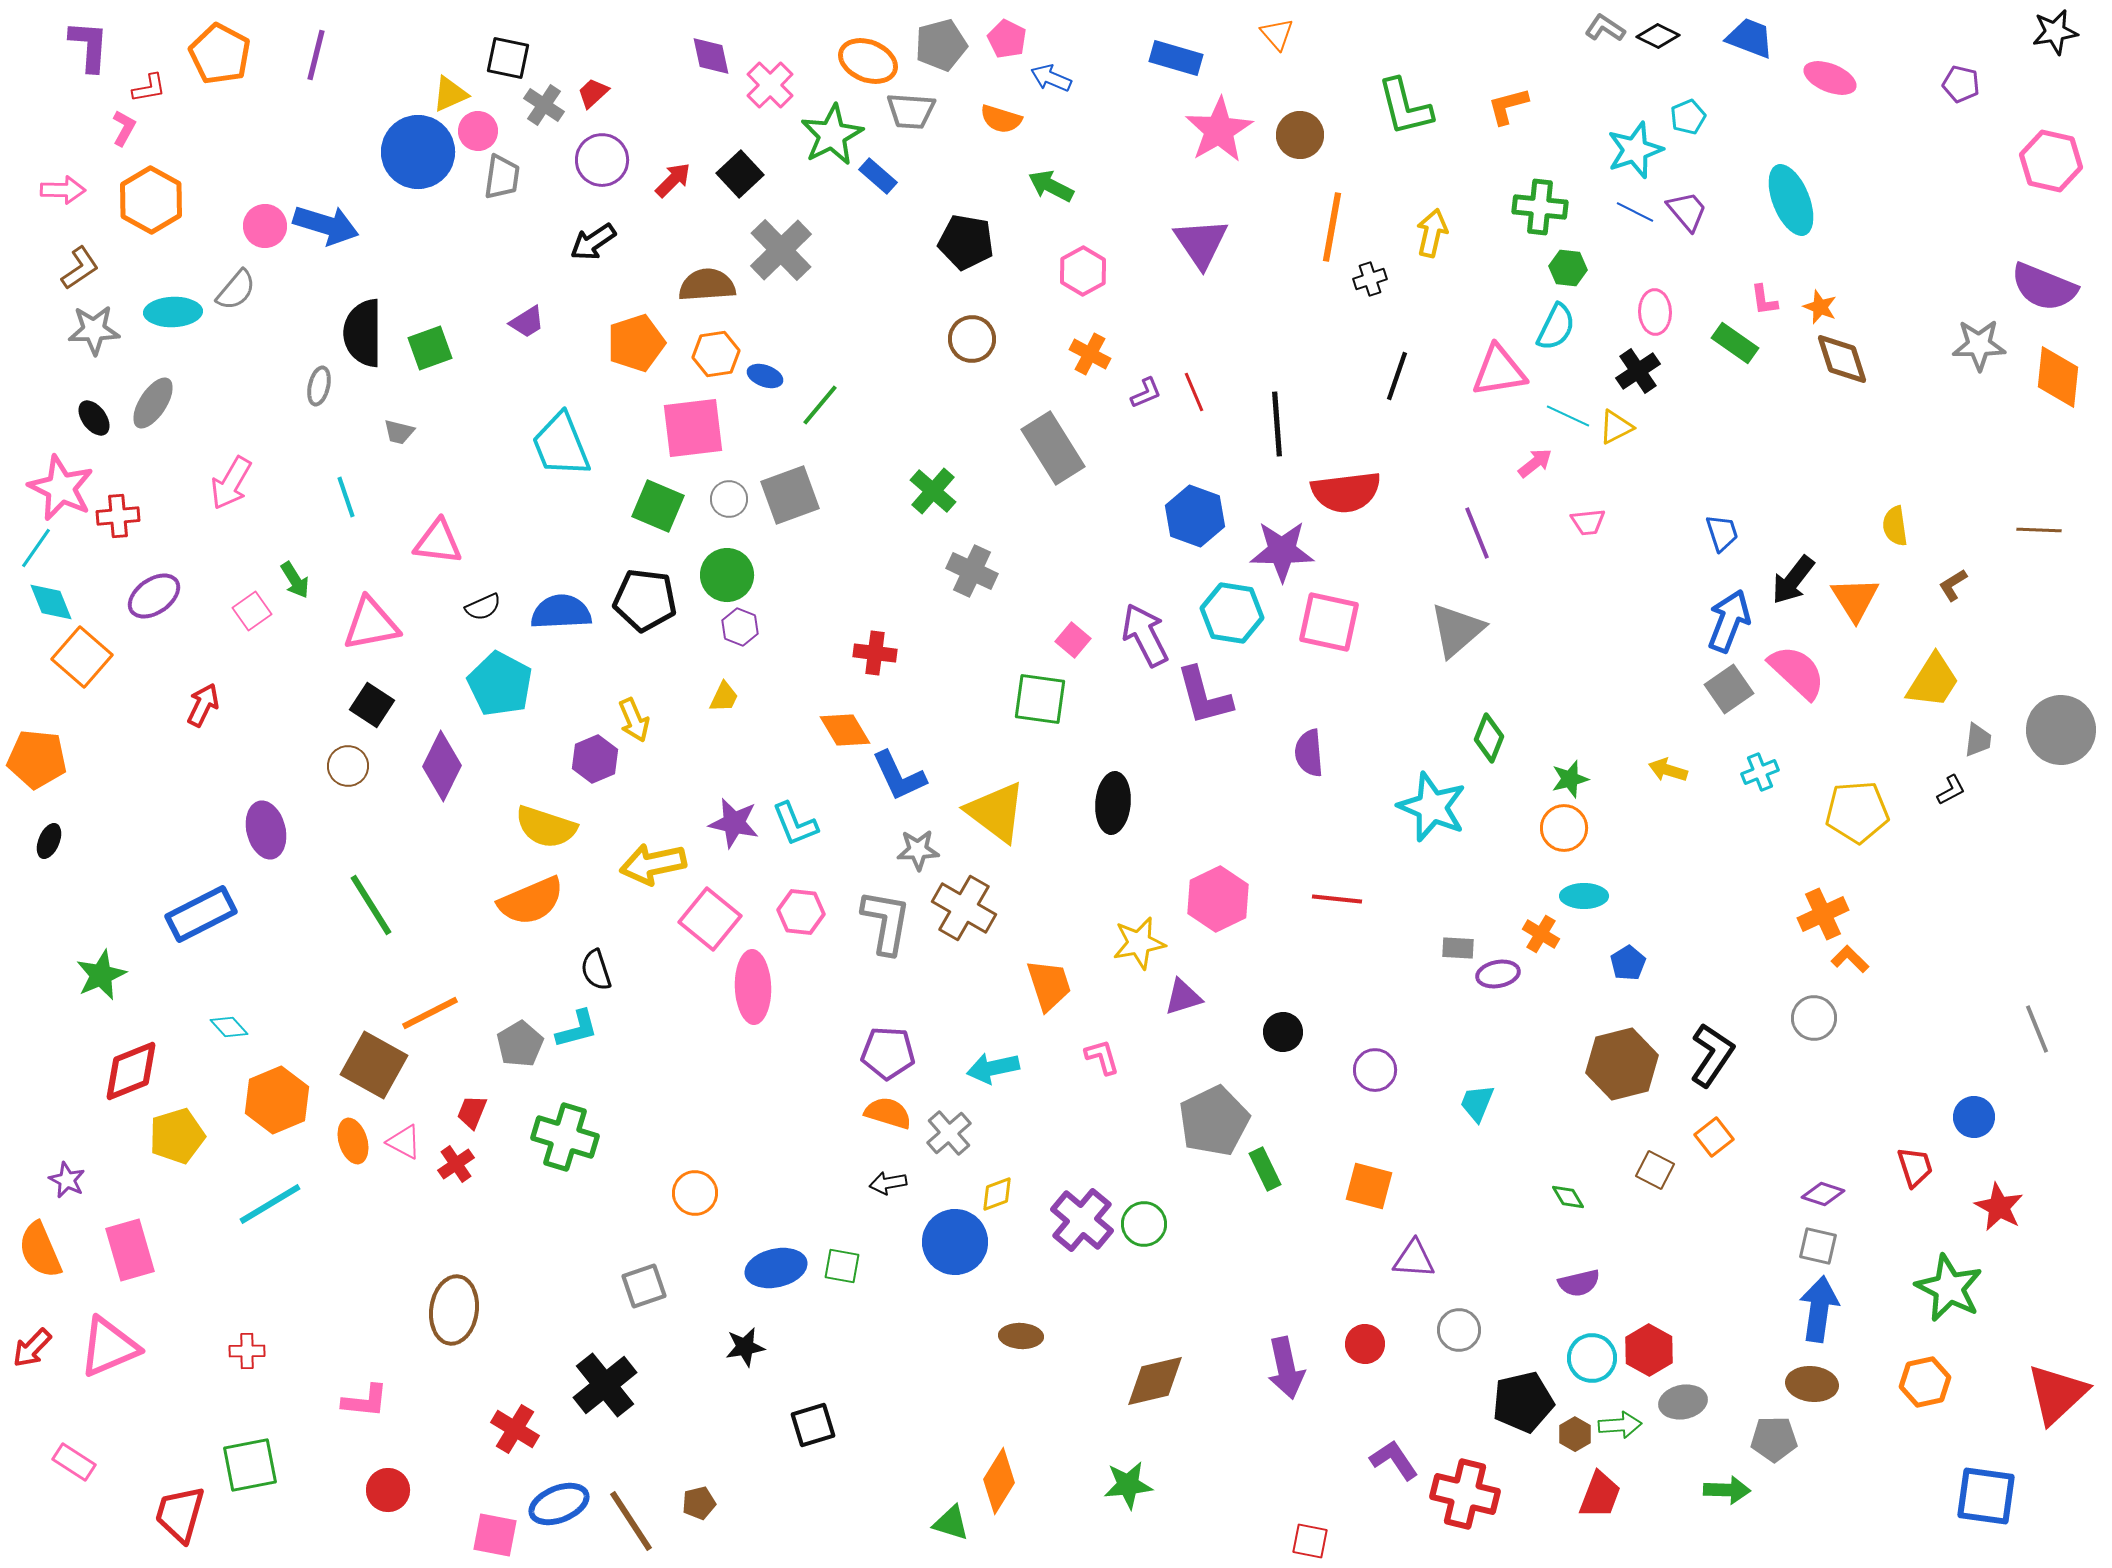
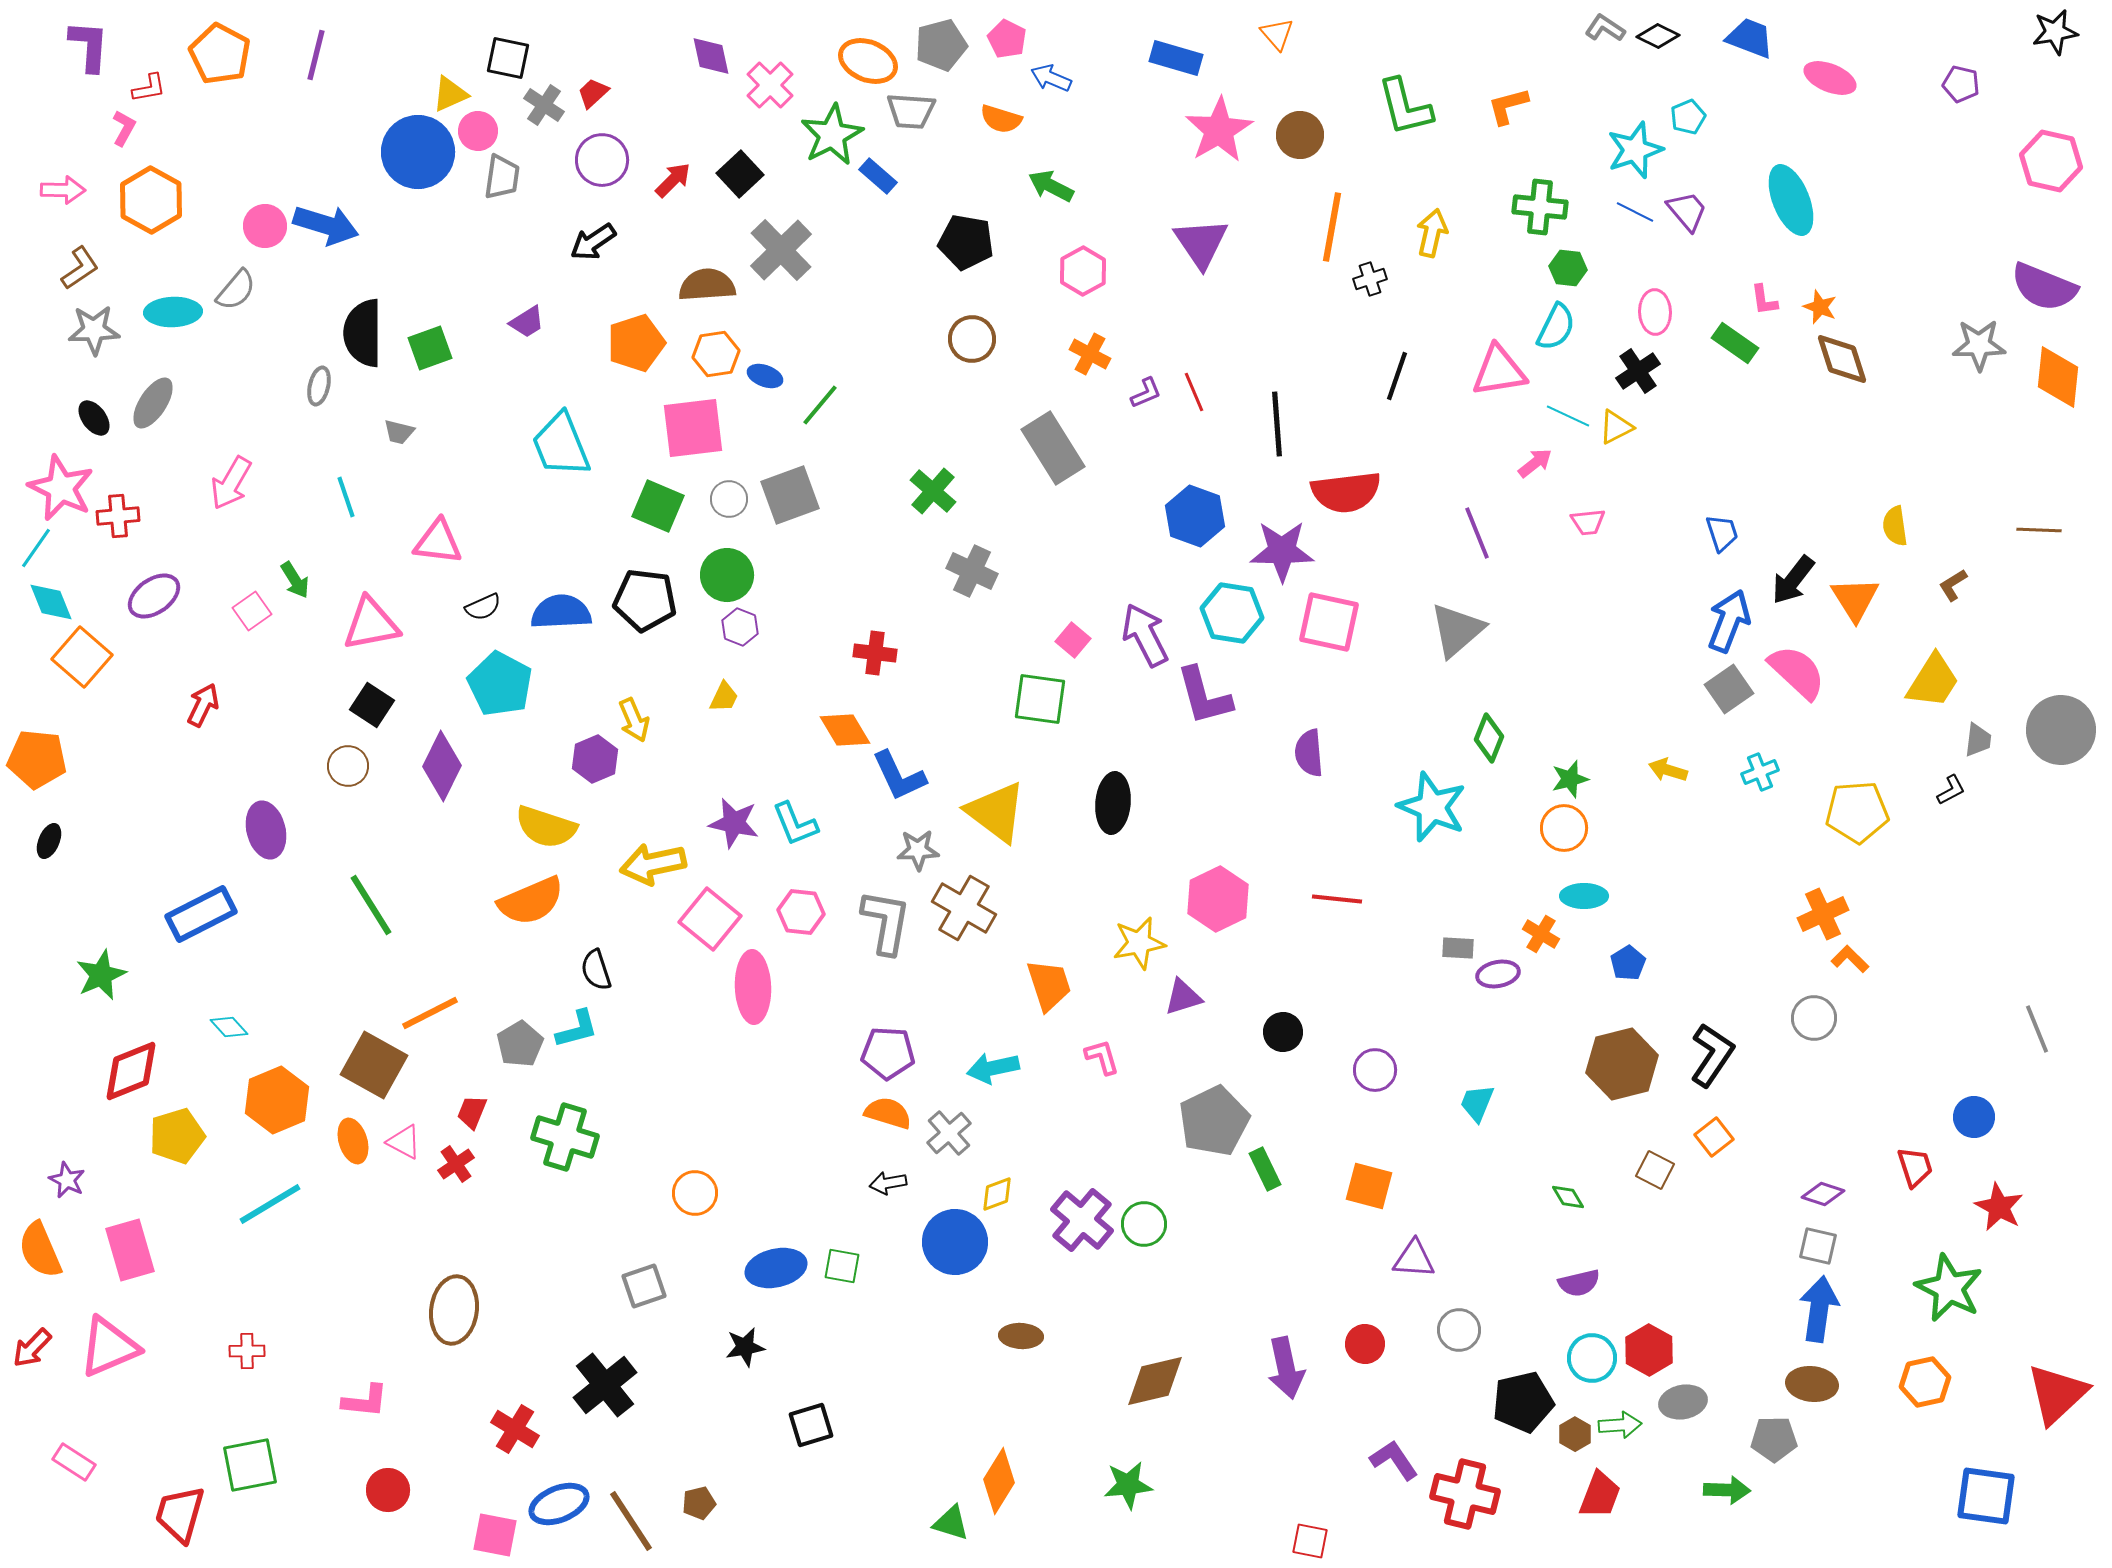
black square at (813, 1425): moved 2 px left
